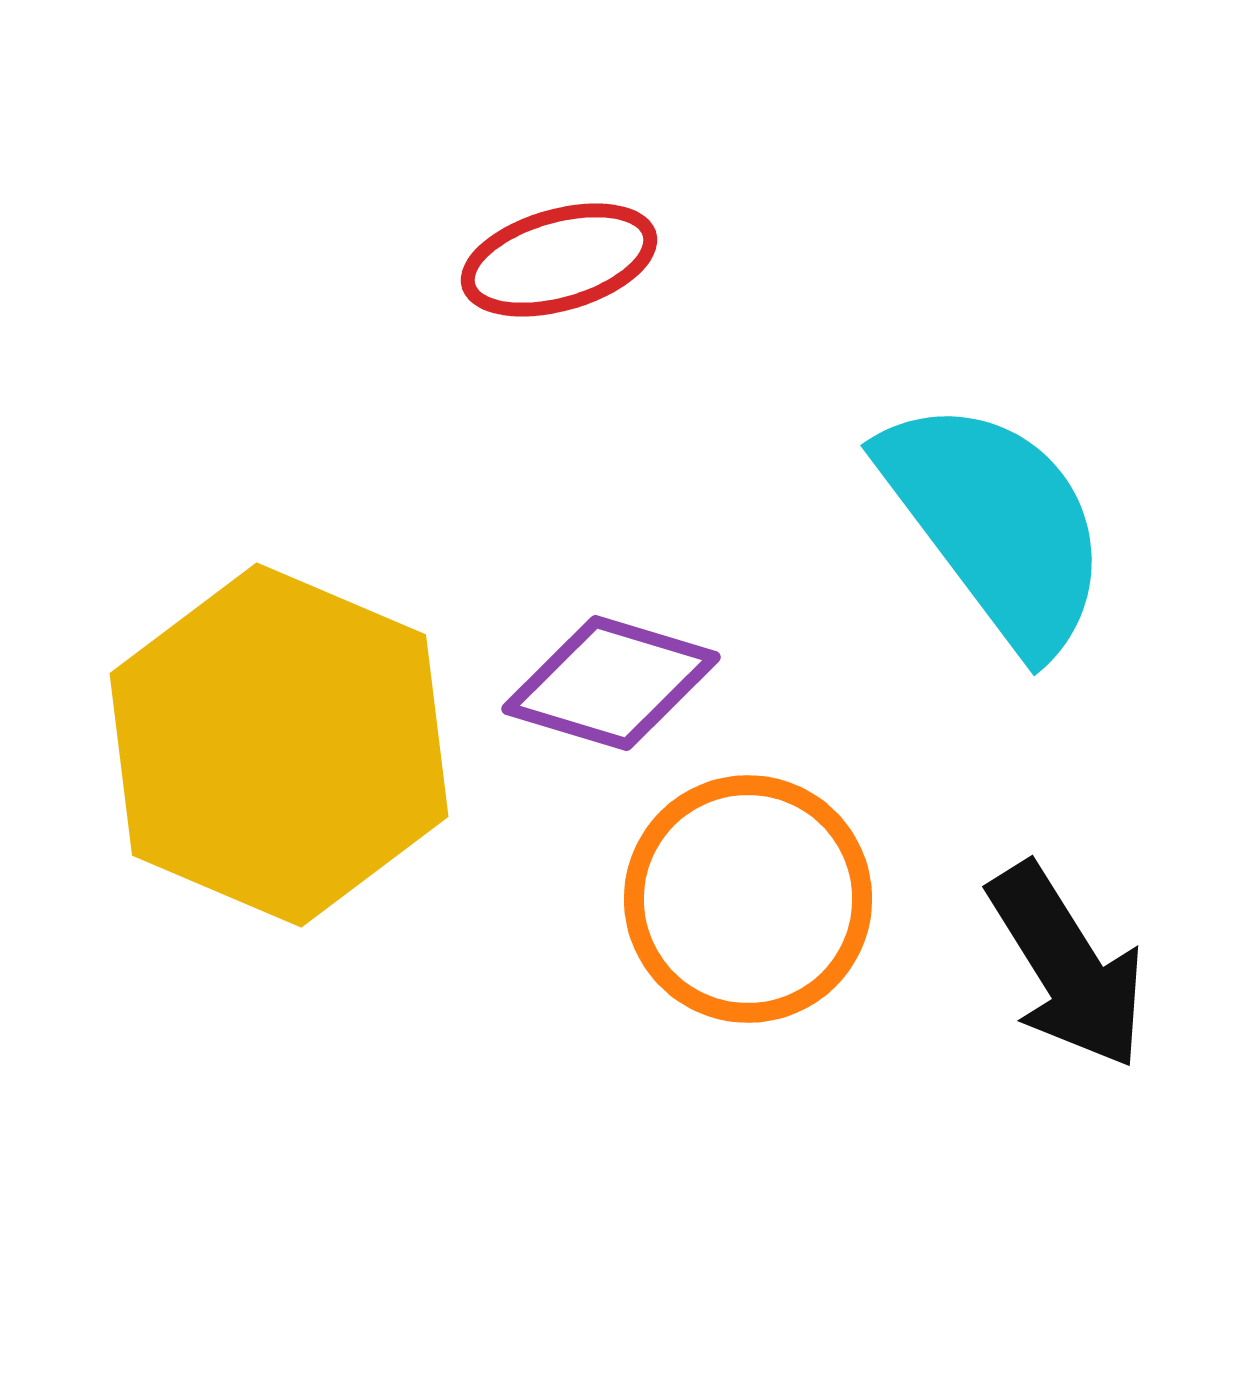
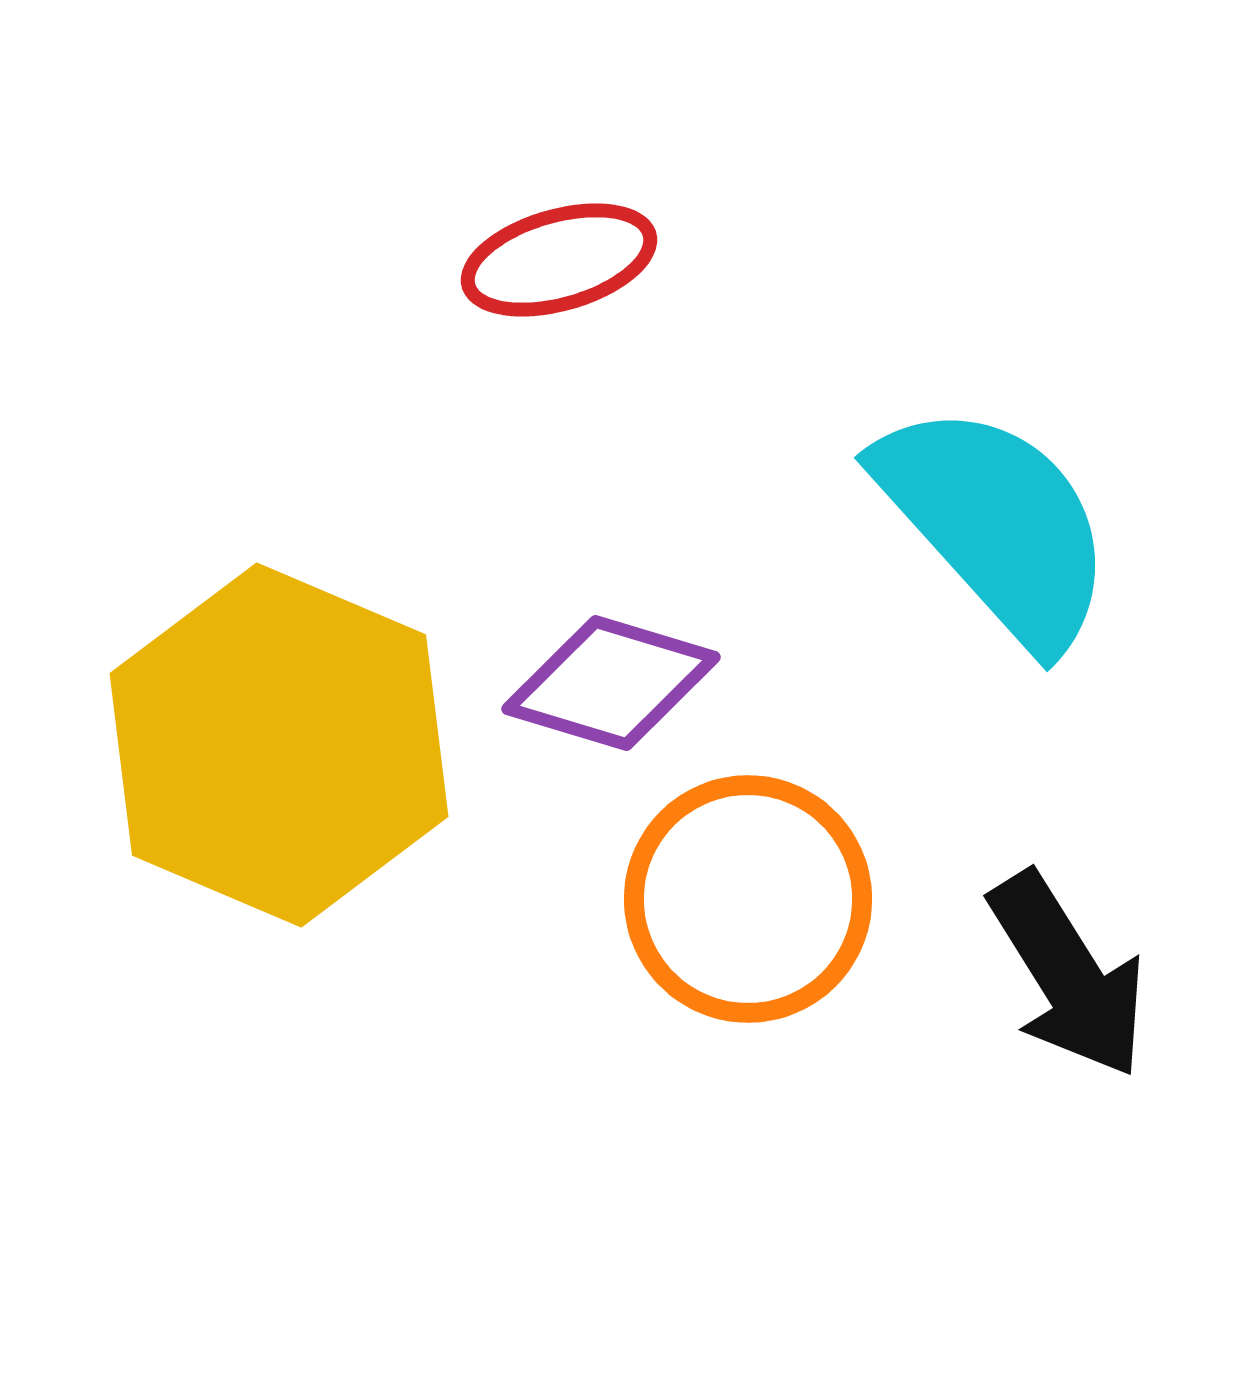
cyan semicircle: rotated 5 degrees counterclockwise
black arrow: moved 1 px right, 9 px down
